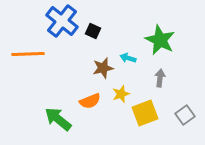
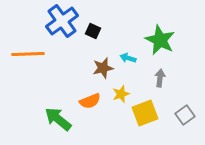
blue cross: rotated 16 degrees clockwise
